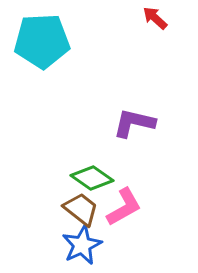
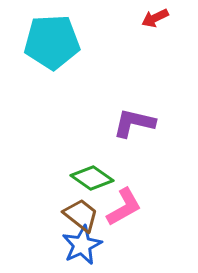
red arrow: rotated 68 degrees counterclockwise
cyan pentagon: moved 10 px right, 1 px down
brown trapezoid: moved 6 px down
